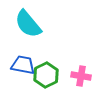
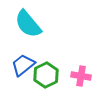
blue trapezoid: rotated 50 degrees counterclockwise
